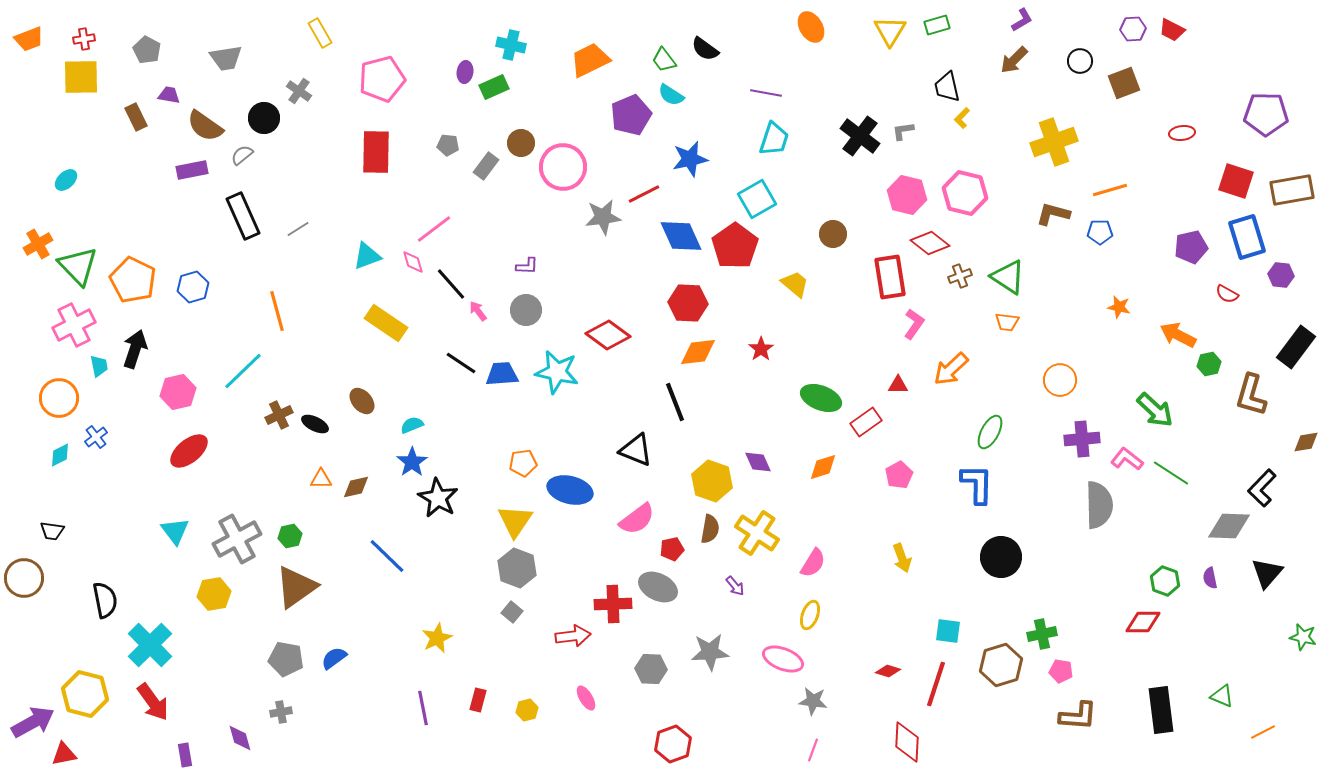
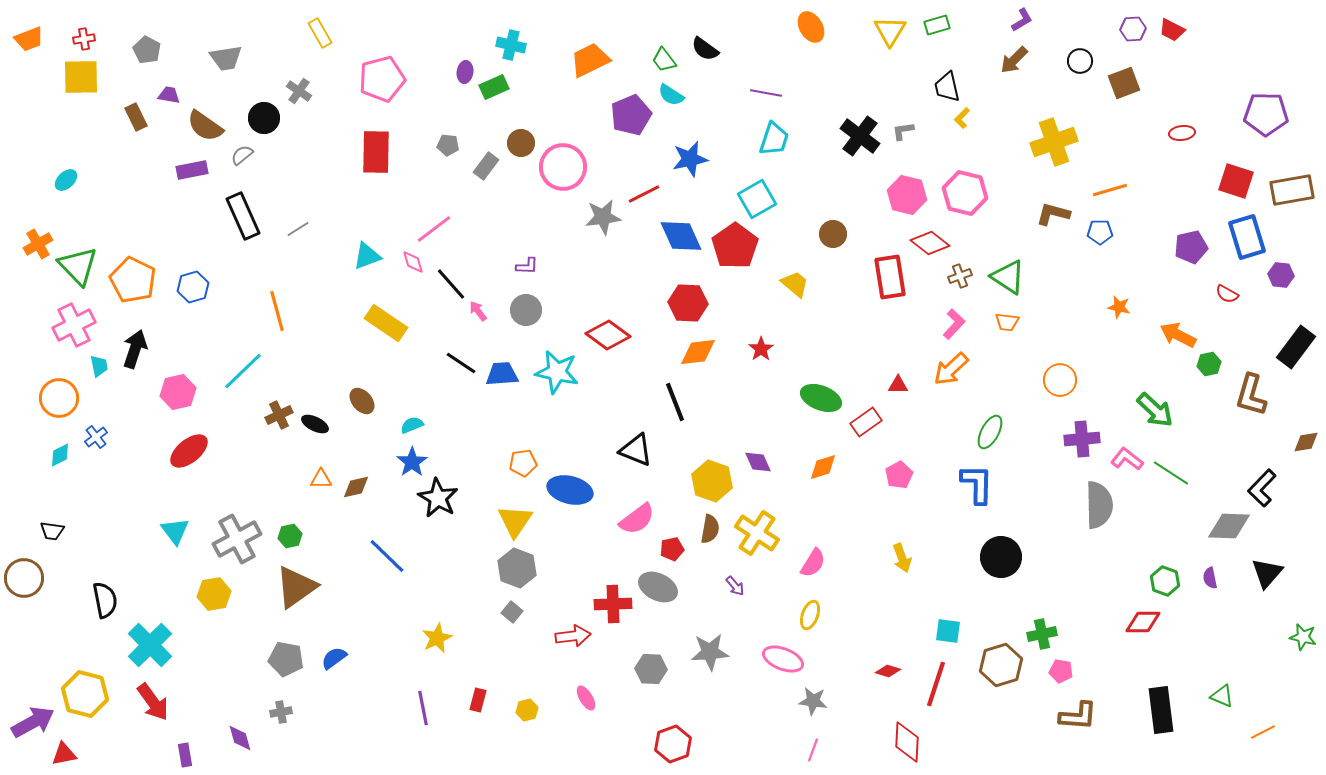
pink L-shape at (914, 324): moved 40 px right; rotated 8 degrees clockwise
